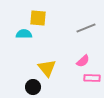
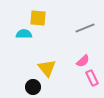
gray line: moved 1 px left
pink rectangle: rotated 63 degrees clockwise
